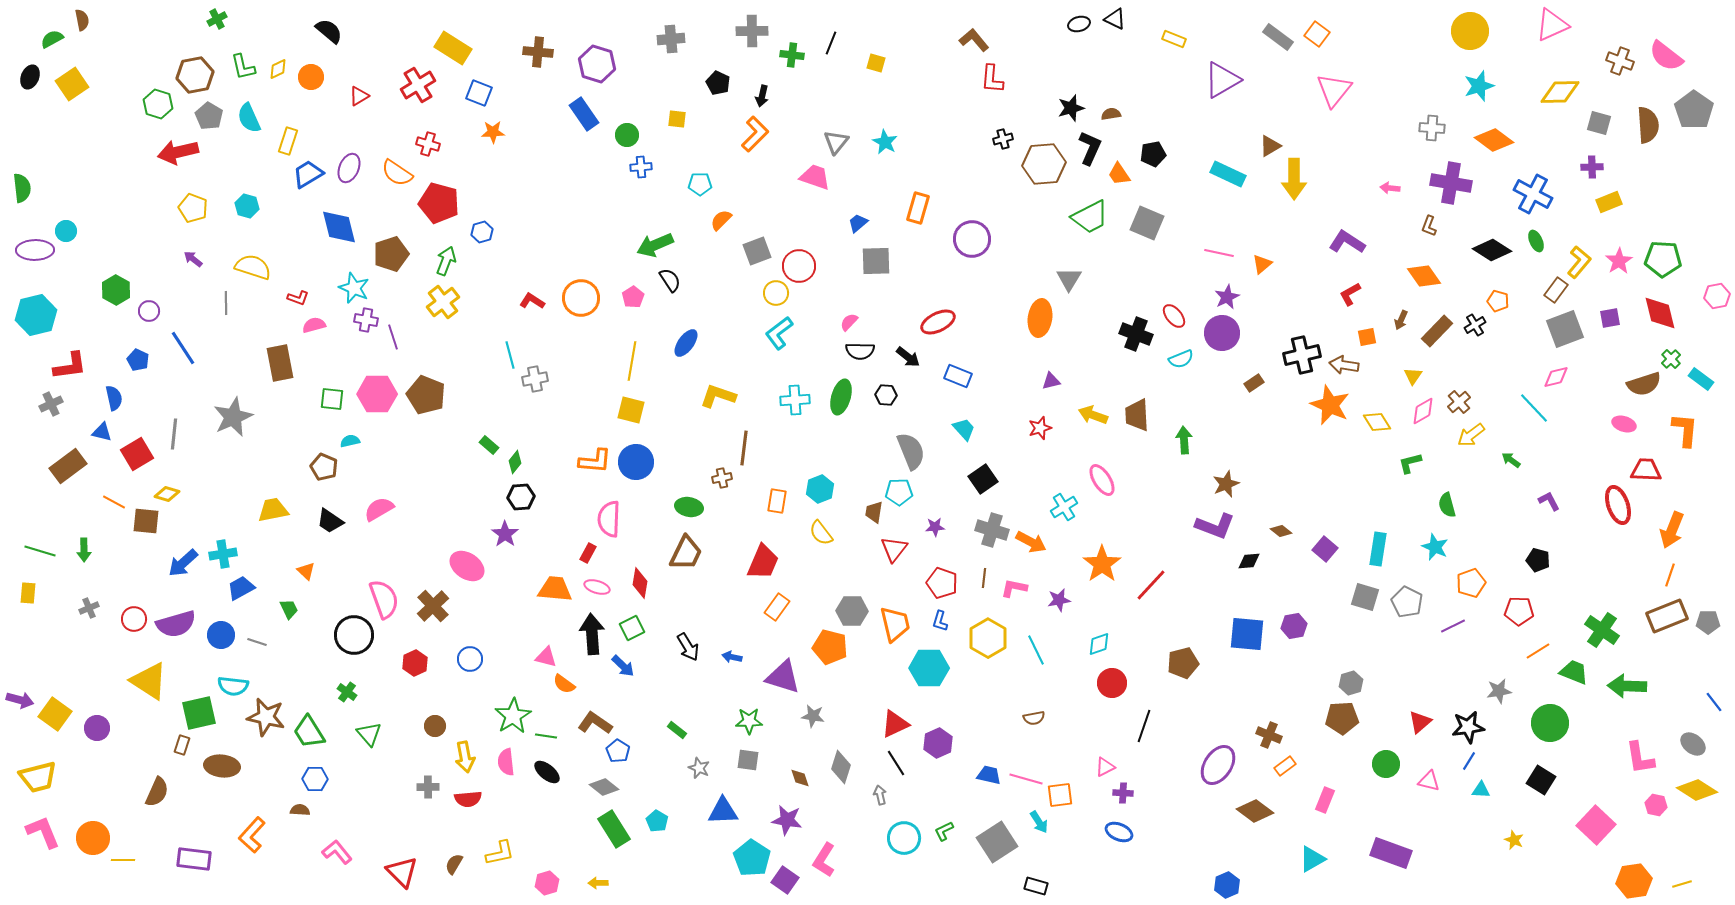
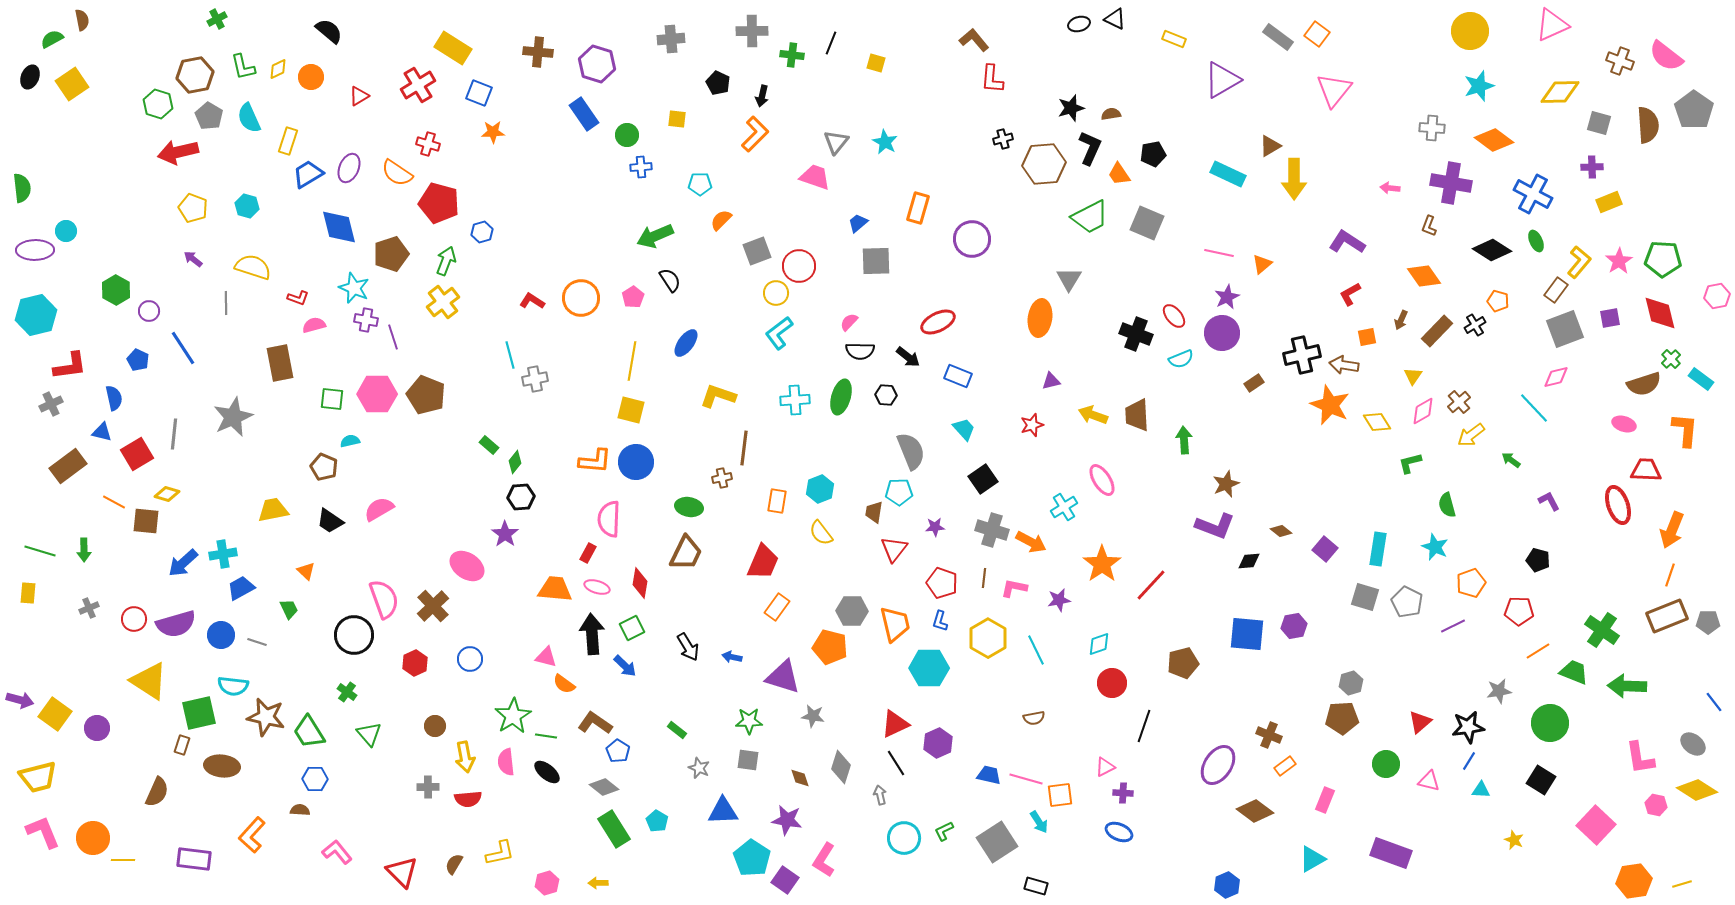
green arrow at (655, 245): moved 9 px up
red star at (1040, 428): moved 8 px left, 3 px up
blue arrow at (623, 666): moved 2 px right
